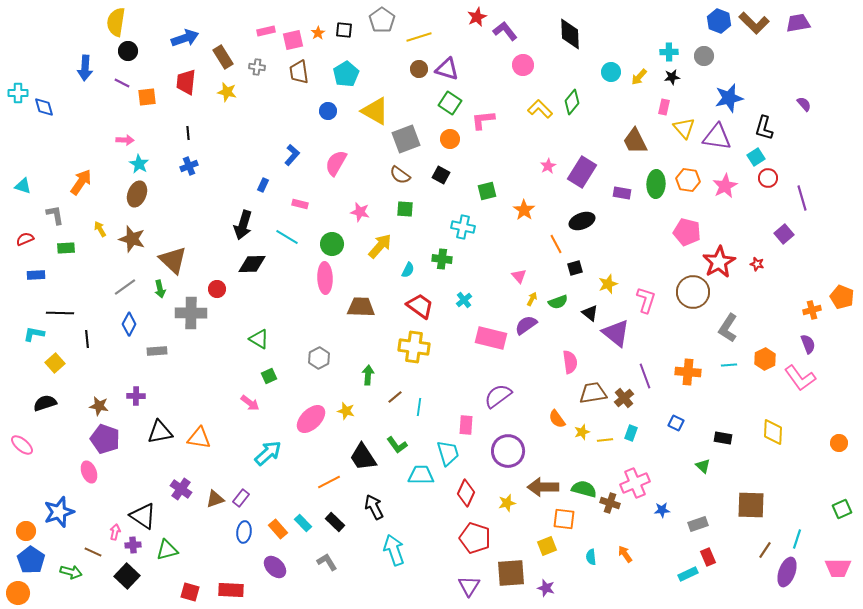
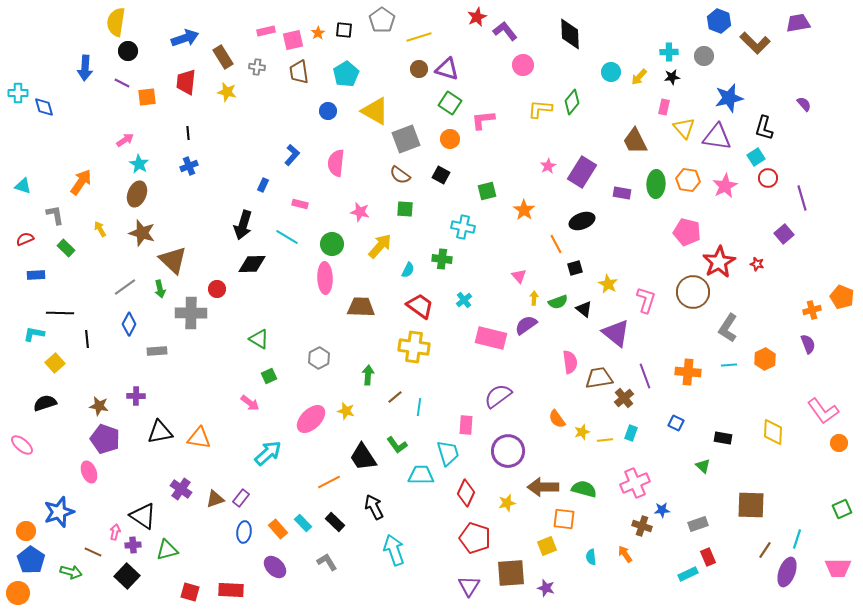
brown L-shape at (754, 23): moved 1 px right, 20 px down
yellow L-shape at (540, 109): rotated 40 degrees counterclockwise
pink arrow at (125, 140): rotated 36 degrees counterclockwise
pink semicircle at (336, 163): rotated 24 degrees counterclockwise
brown star at (132, 239): moved 10 px right, 6 px up
green rectangle at (66, 248): rotated 48 degrees clockwise
yellow star at (608, 284): rotated 24 degrees counterclockwise
yellow arrow at (532, 299): moved 2 px right, 1 px up; rotated 24 degrees counterclockwise
black triangle at (590, 313): moved 6 px left, 4 px up
pink L-shape at (800, 378): moved 23 px right, 33 px down
brown trapezoid at (593, 393): moved 6 px right, 15 px up
brown cross at (610, 503): moved 32 px right, 23 px down
